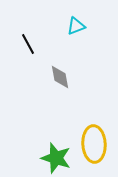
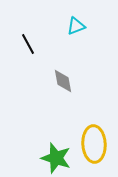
gray diamond: moved 3 px right, 4 px down
